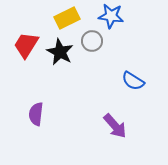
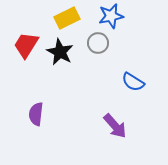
blue star: rotated 20 degrees counterclockwise
gray circle: moved 6 px right, 2 px down
blue semicircle: moved 1 px down
